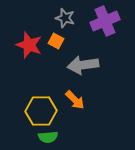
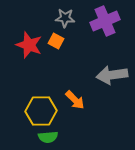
gray star: rotated 12 degrees counterclockwise
gray arrow: moved 29 px right, 10 px down
